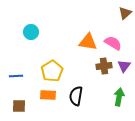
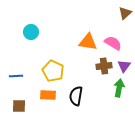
yellow pentagon: moved 1 px right; rotated 15 degrees counterclockwise
green arrow: moved 9 px up
